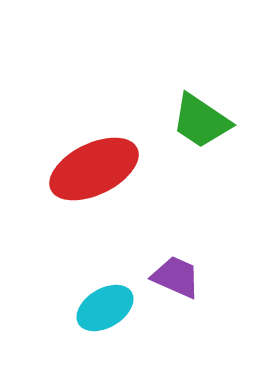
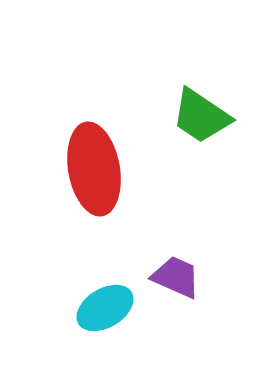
green trapezoid: moved 5 px up
red ellipse: rotated 74 degrees counterclockwise
